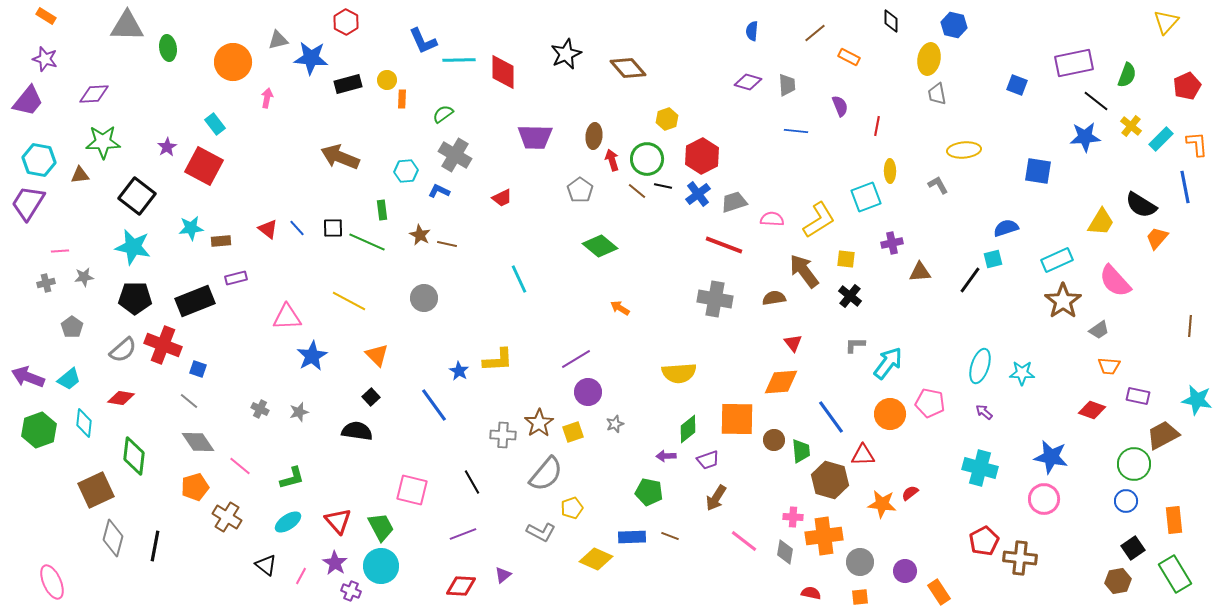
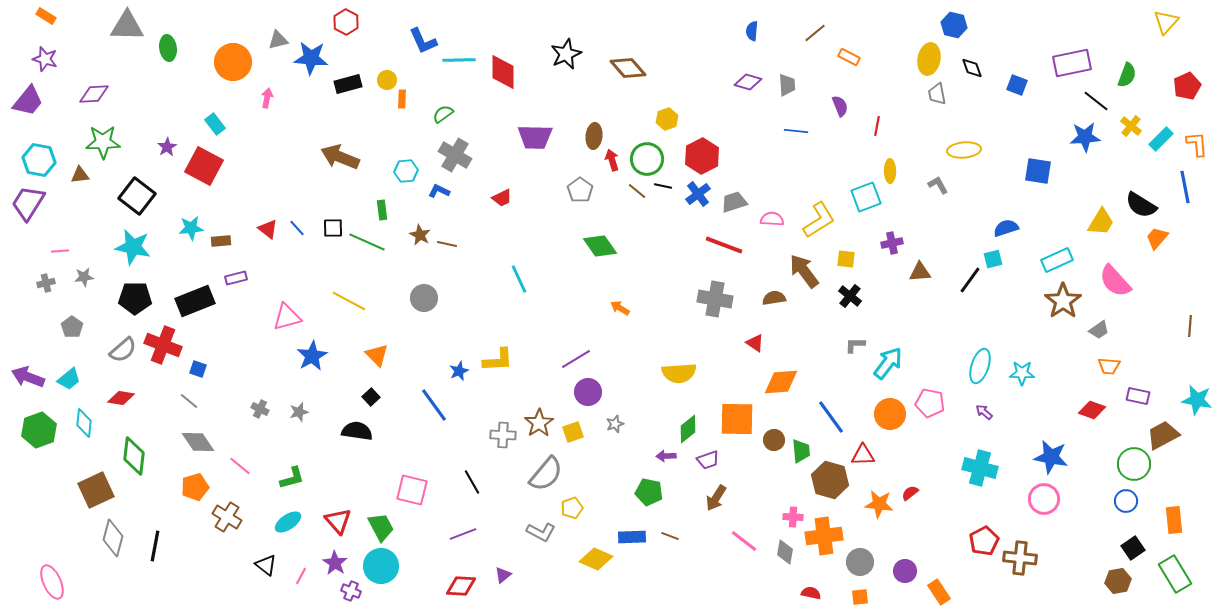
black diamond at (891, 21): moved 81 px right, 47 px down; rotated 20 degrees counterclockwise
purple rectangle at (1074, 63): moved 2 px left
green diamond at (600, 246): rotated 16 degrees clockwise
pink triangle at (287, 317): rotated 12 degrees counterclockwise
red triangle at (793, 343): moved 38 px left; rotated 18 degrees counterclockwise
blue star at (459, 371): rotated 18 degrees clockwise
orange star at (882, 504): moved 3 px left
